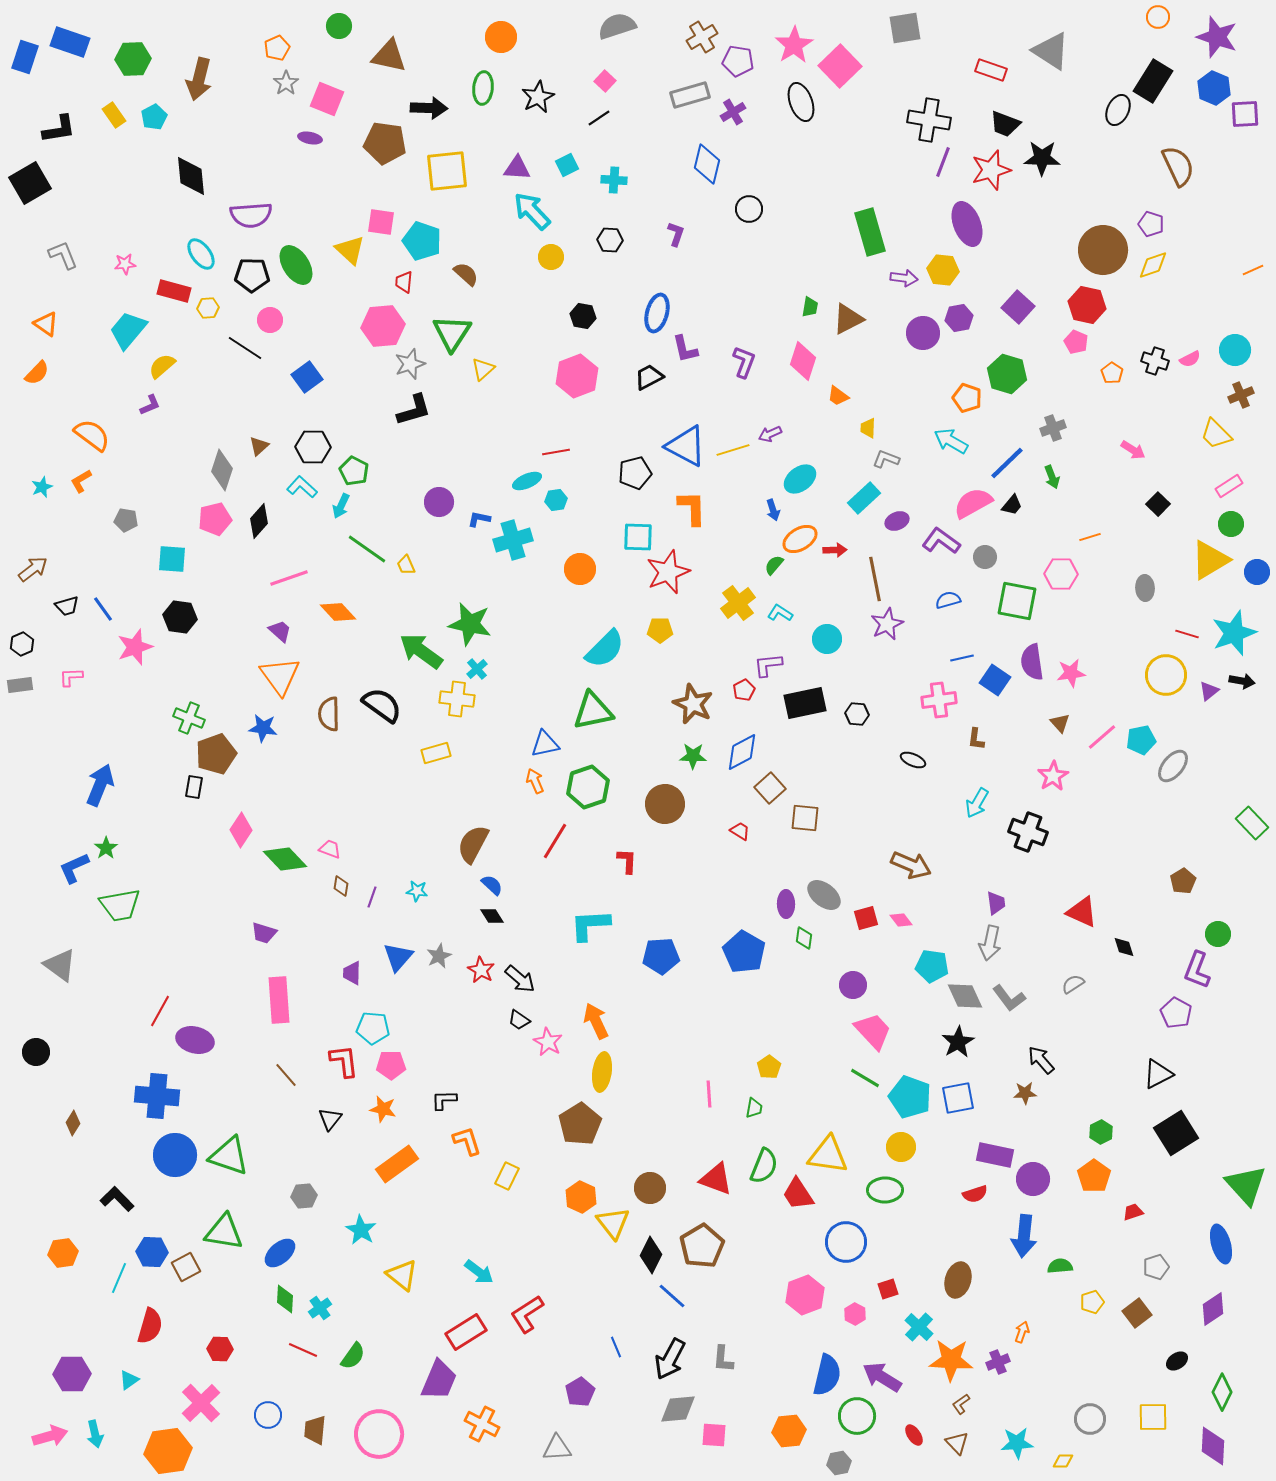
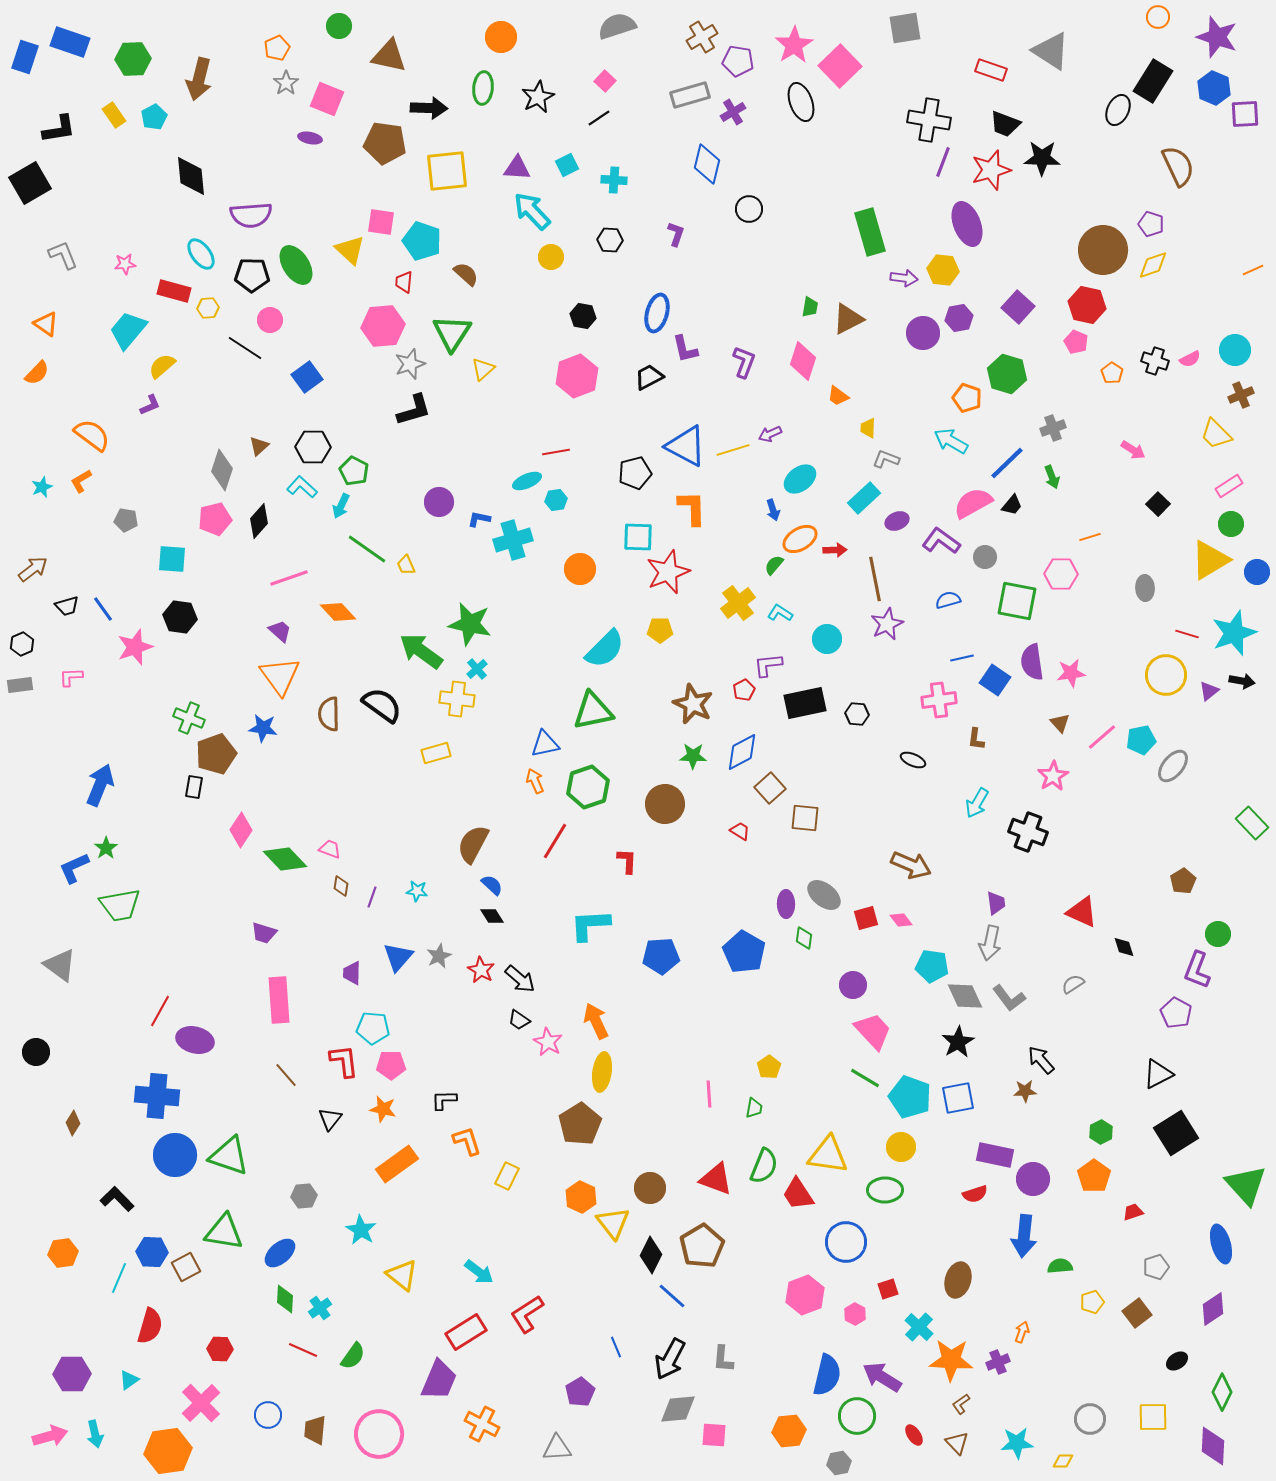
brown star at (1025, 1093): moved 2 px up
